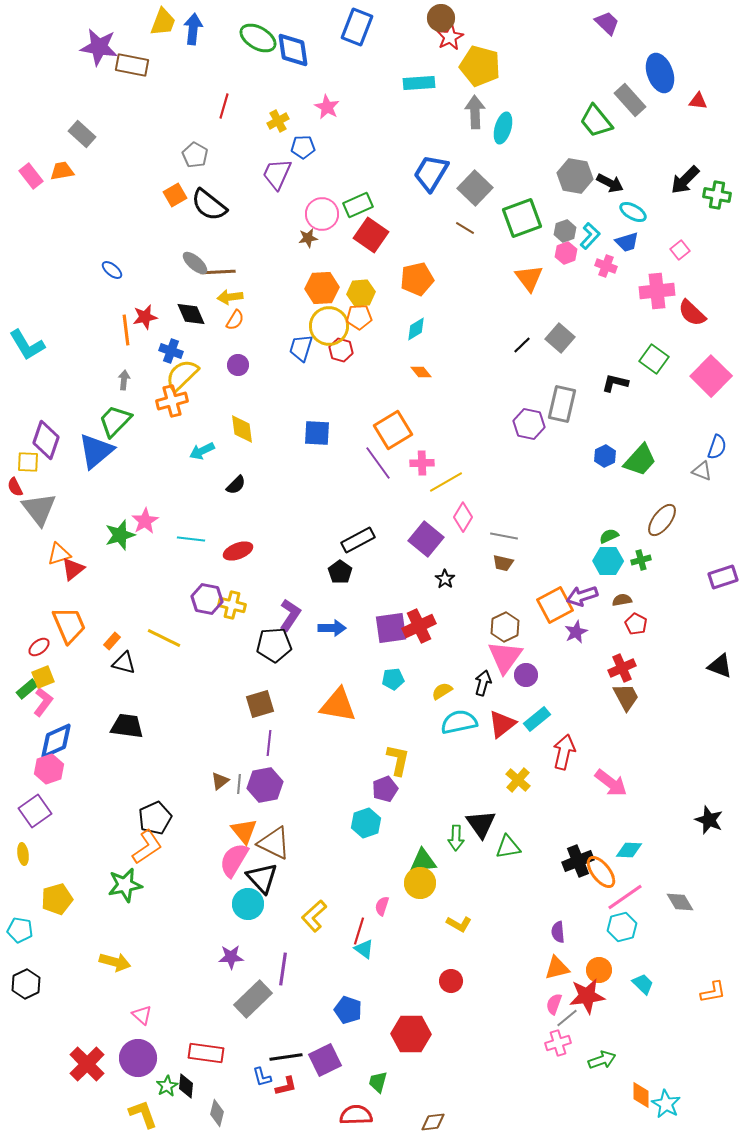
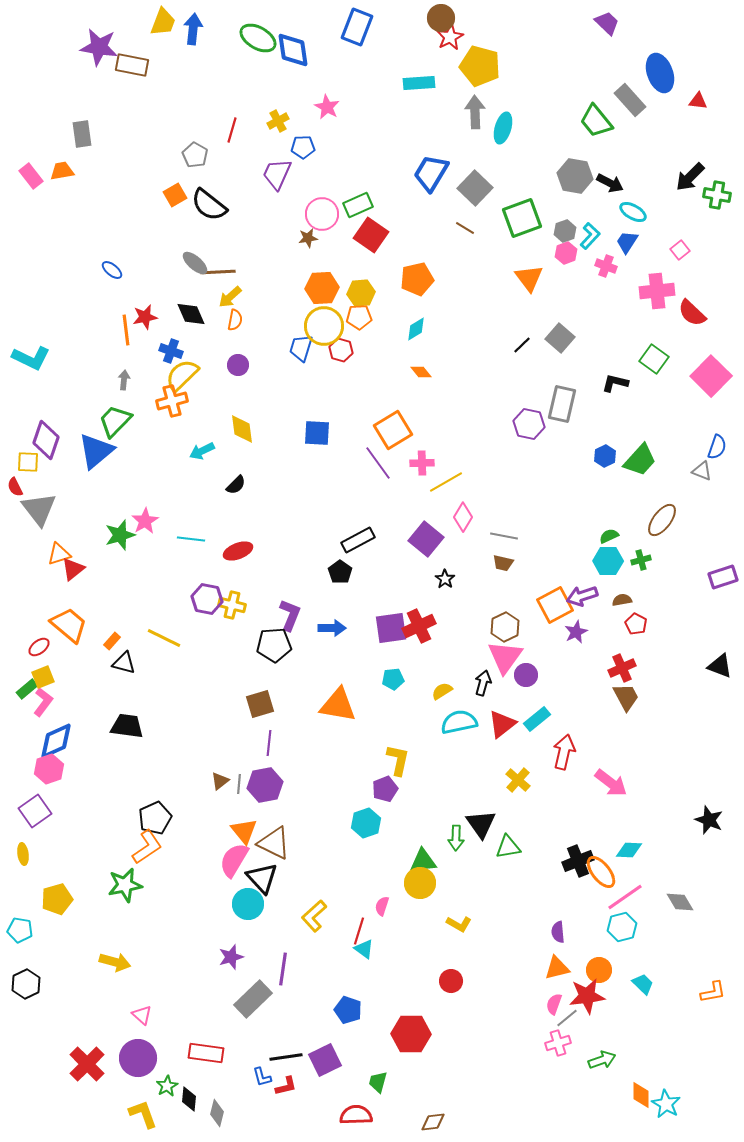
red line at (224, 106): moved 8 px right, 24 px down
gray rectangle at (82, 134): rotated 40 degrees clockwise
black arrow at (685, 180): moved 5 px right, 3 px up
blue trapezoid at (627, 242): rotated 140 degrees clockwise
yellow arrow at (230, 297): rotated 35 degrees counterclockwise
orange semicircle at (235, 320): rotated 20 degrees counterclockwise
yellow circle at (329, 326): moved 5 px left
cyan L-shape at (27, 345): moved 4 px right, 13 px down; rotated 33 degrees counterclockwise
purple L-shape at (290, 615): rotated 12 degrees counterclockwise
orange trapezoid at (69, 625): rotated 27 degrees counterclockwise
purple star at (231, 957): rotated 15 degrees counterclockwise
black diamond at (186, 1086): moved 3 px right, 13 px down
